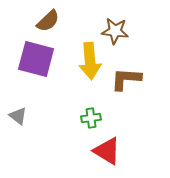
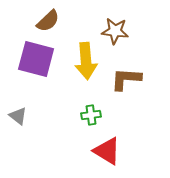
yellow arrow: moved 4 px left
green cross: moved 3 px up
